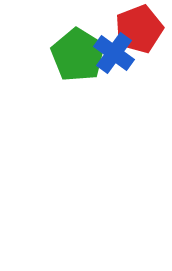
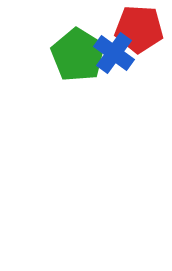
red pentagon: rotated 24 degrees clockwise
